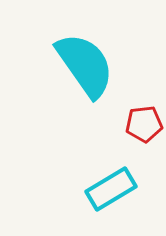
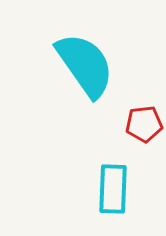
cyan rectangle: moved 2 px right; rotated 57 degrees counterclockwise
